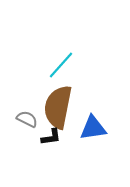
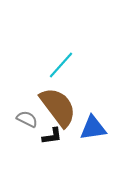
brown semicircle: rotated 132 degrees clockwise
black L-shape: moved 1 px right, 1 px up
